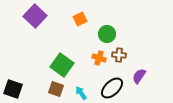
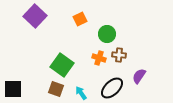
black square: rotated 18 degrees counterclockwise
